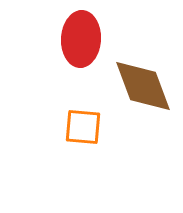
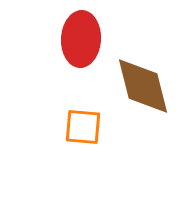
brown diamond: rotated 6 degrees clockwise
